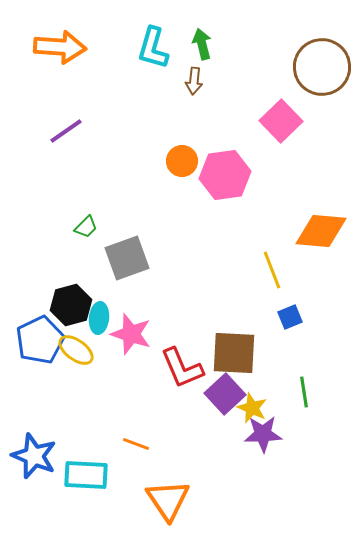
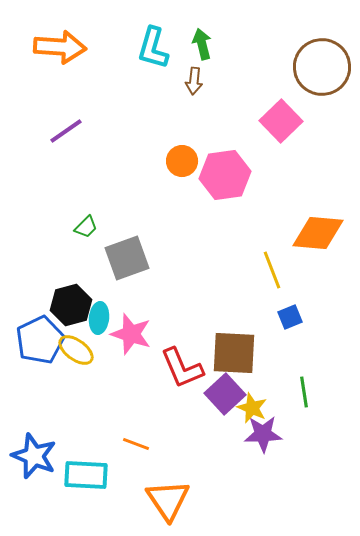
orange diamond: moved 3 px left, 2 px down
